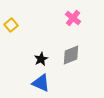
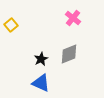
gray diamond: moved 2 px left, 1 px up
